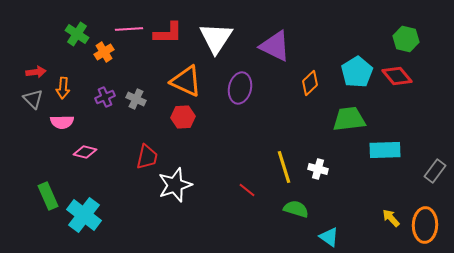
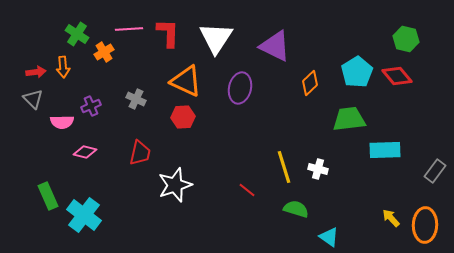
red L-shape: rotated 88 degrees counterclockwise
orange arrow: moved 21 px up; rotated 10 degrees counterclockwise
purple cross: moved 14 px left, 9 px down
red trapezoid: moved 7 px left, 4 px up
